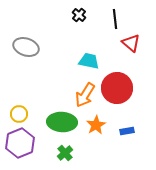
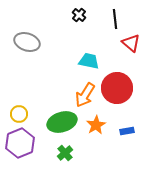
gray ellipse: moved 1 px right, 5 px up
green ellipse: rotated 20 degrees counterclockwise
